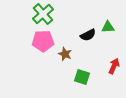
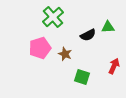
green cross: moved 10 px right, 3 px down
pink pentagon: moved 3 px left, 7 px down; rotated 15 degrees counterclockwise
